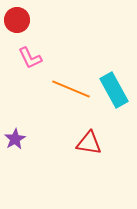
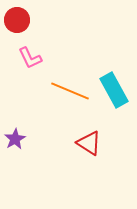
orange line: moved 1 px left, 2 px down
red triangle: rotated 24 degrees clockwise
